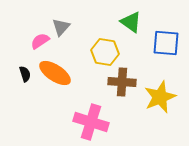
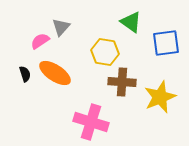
blue square: rotated 12 degrees counterclockwise
